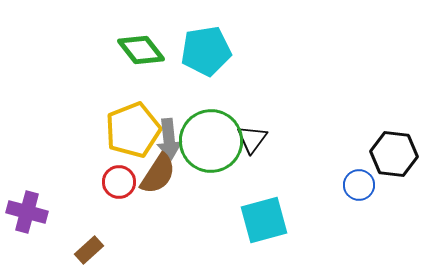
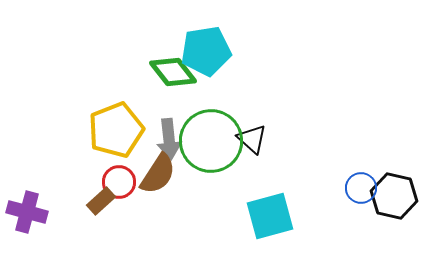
green diamond: moved 32 px right, 22 px down
yellow pentagon: moved 17 px left
black triangle: rotated 24 degrees counterclockwise
black hexagon: moved 42 px down; rotated 6 degrees clockwise
blue circle: moved 2 px right, 3 px down
cyan square: moved 6 px right, 4 px up
brown rectangle: moved 12 px right, 49 px up
